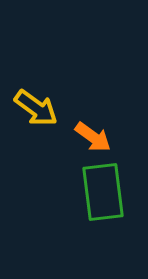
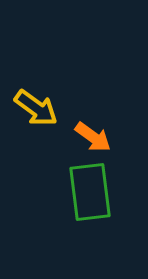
green rectangle: moved 13 px left
